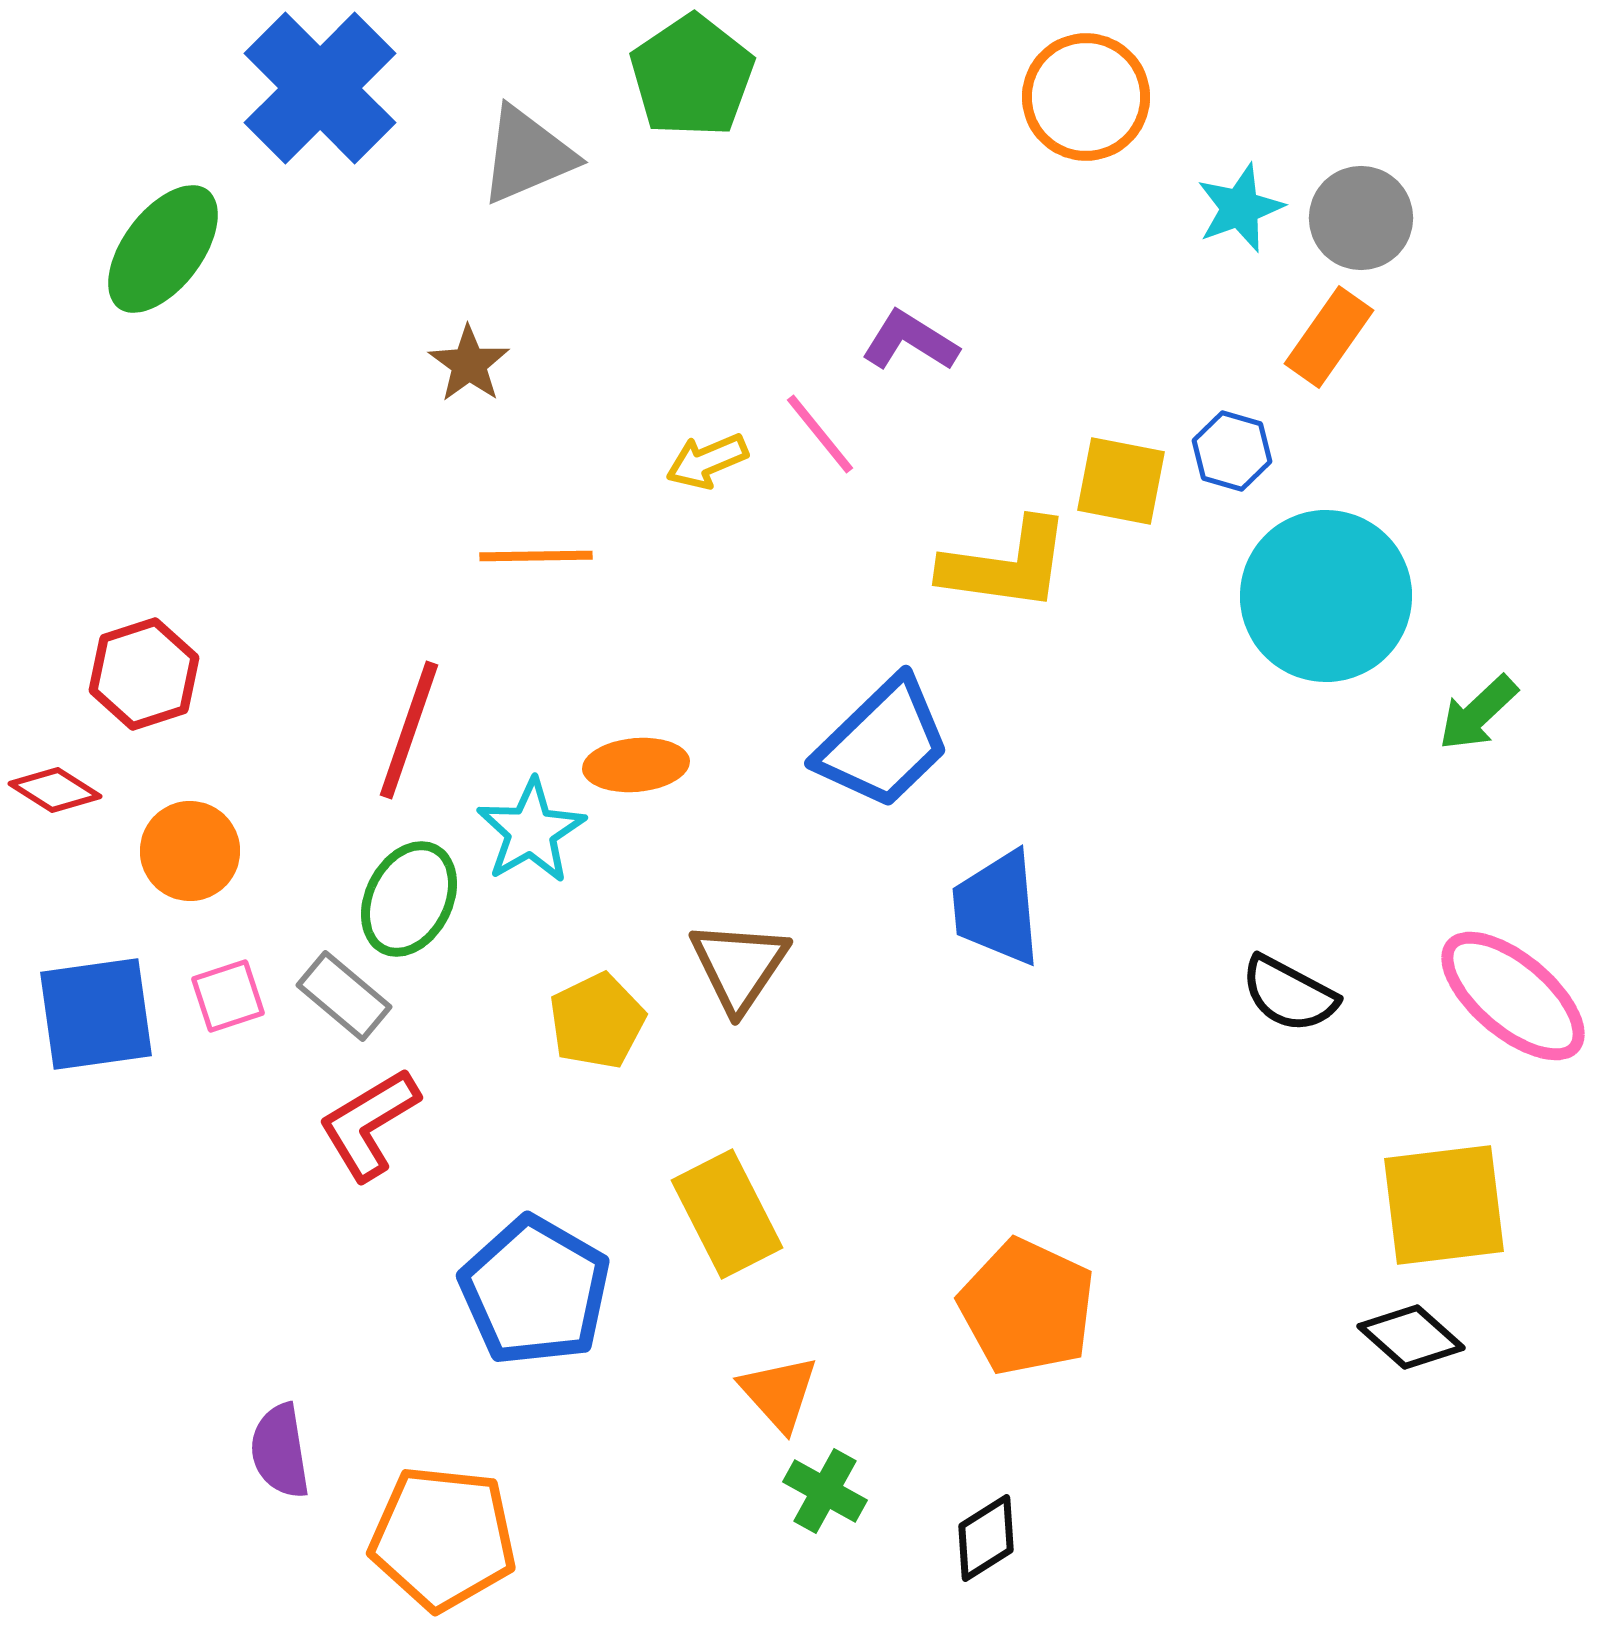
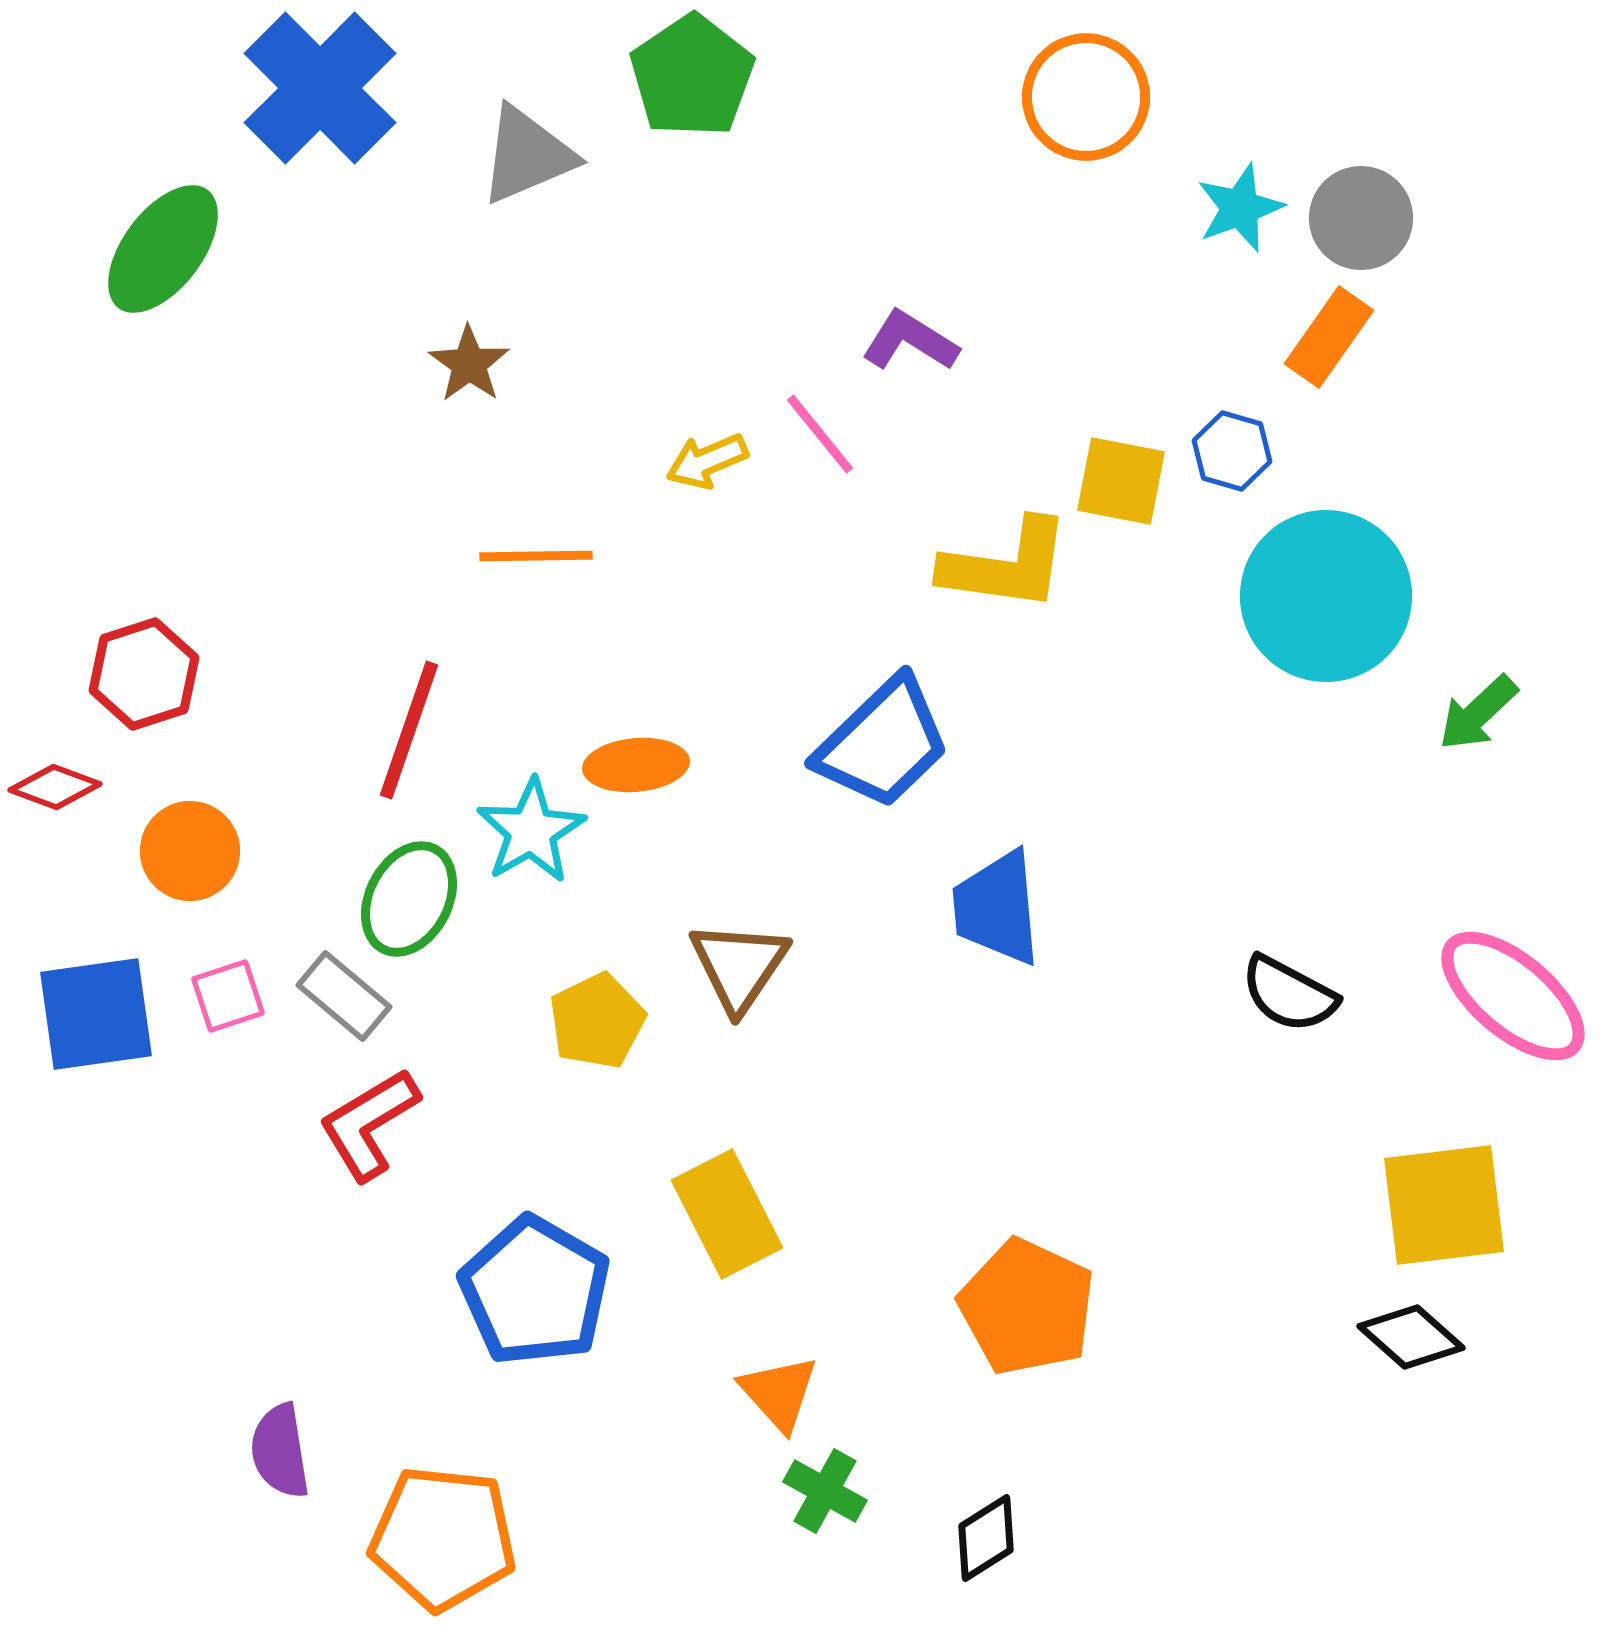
red diamond at (55, 790): moved 3 px up; rotated 12 degrees counterclockwise
